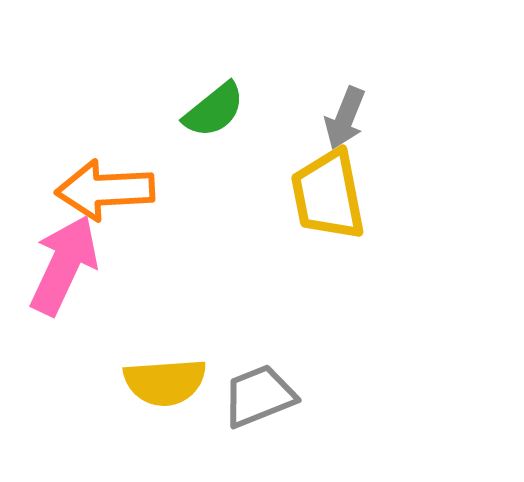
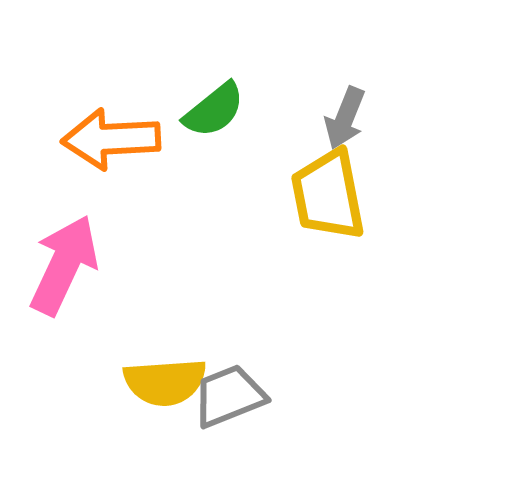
orange arrow: moved 6 px right, 51 px up
gray trapezoid: moved 30 px left
